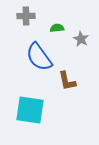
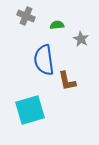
gray cross: rotated 24 degrees clockwise
green semicircle: moved 3 px up
blue semicircle: moved 5 px right, 3 px down; rotated 28 degrees clockwise
cyan square: rotated 24 degrees counterclockwise
